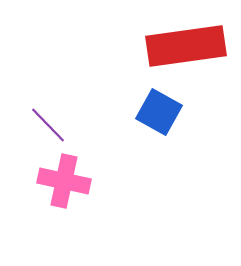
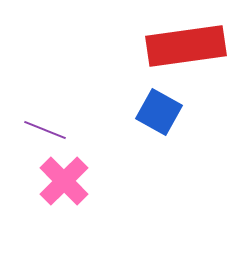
purple line: moved 3 px left, 5 px down; rotated 24 degrees counterclockwise
pink cross: rotated 33 degrees clockwise
